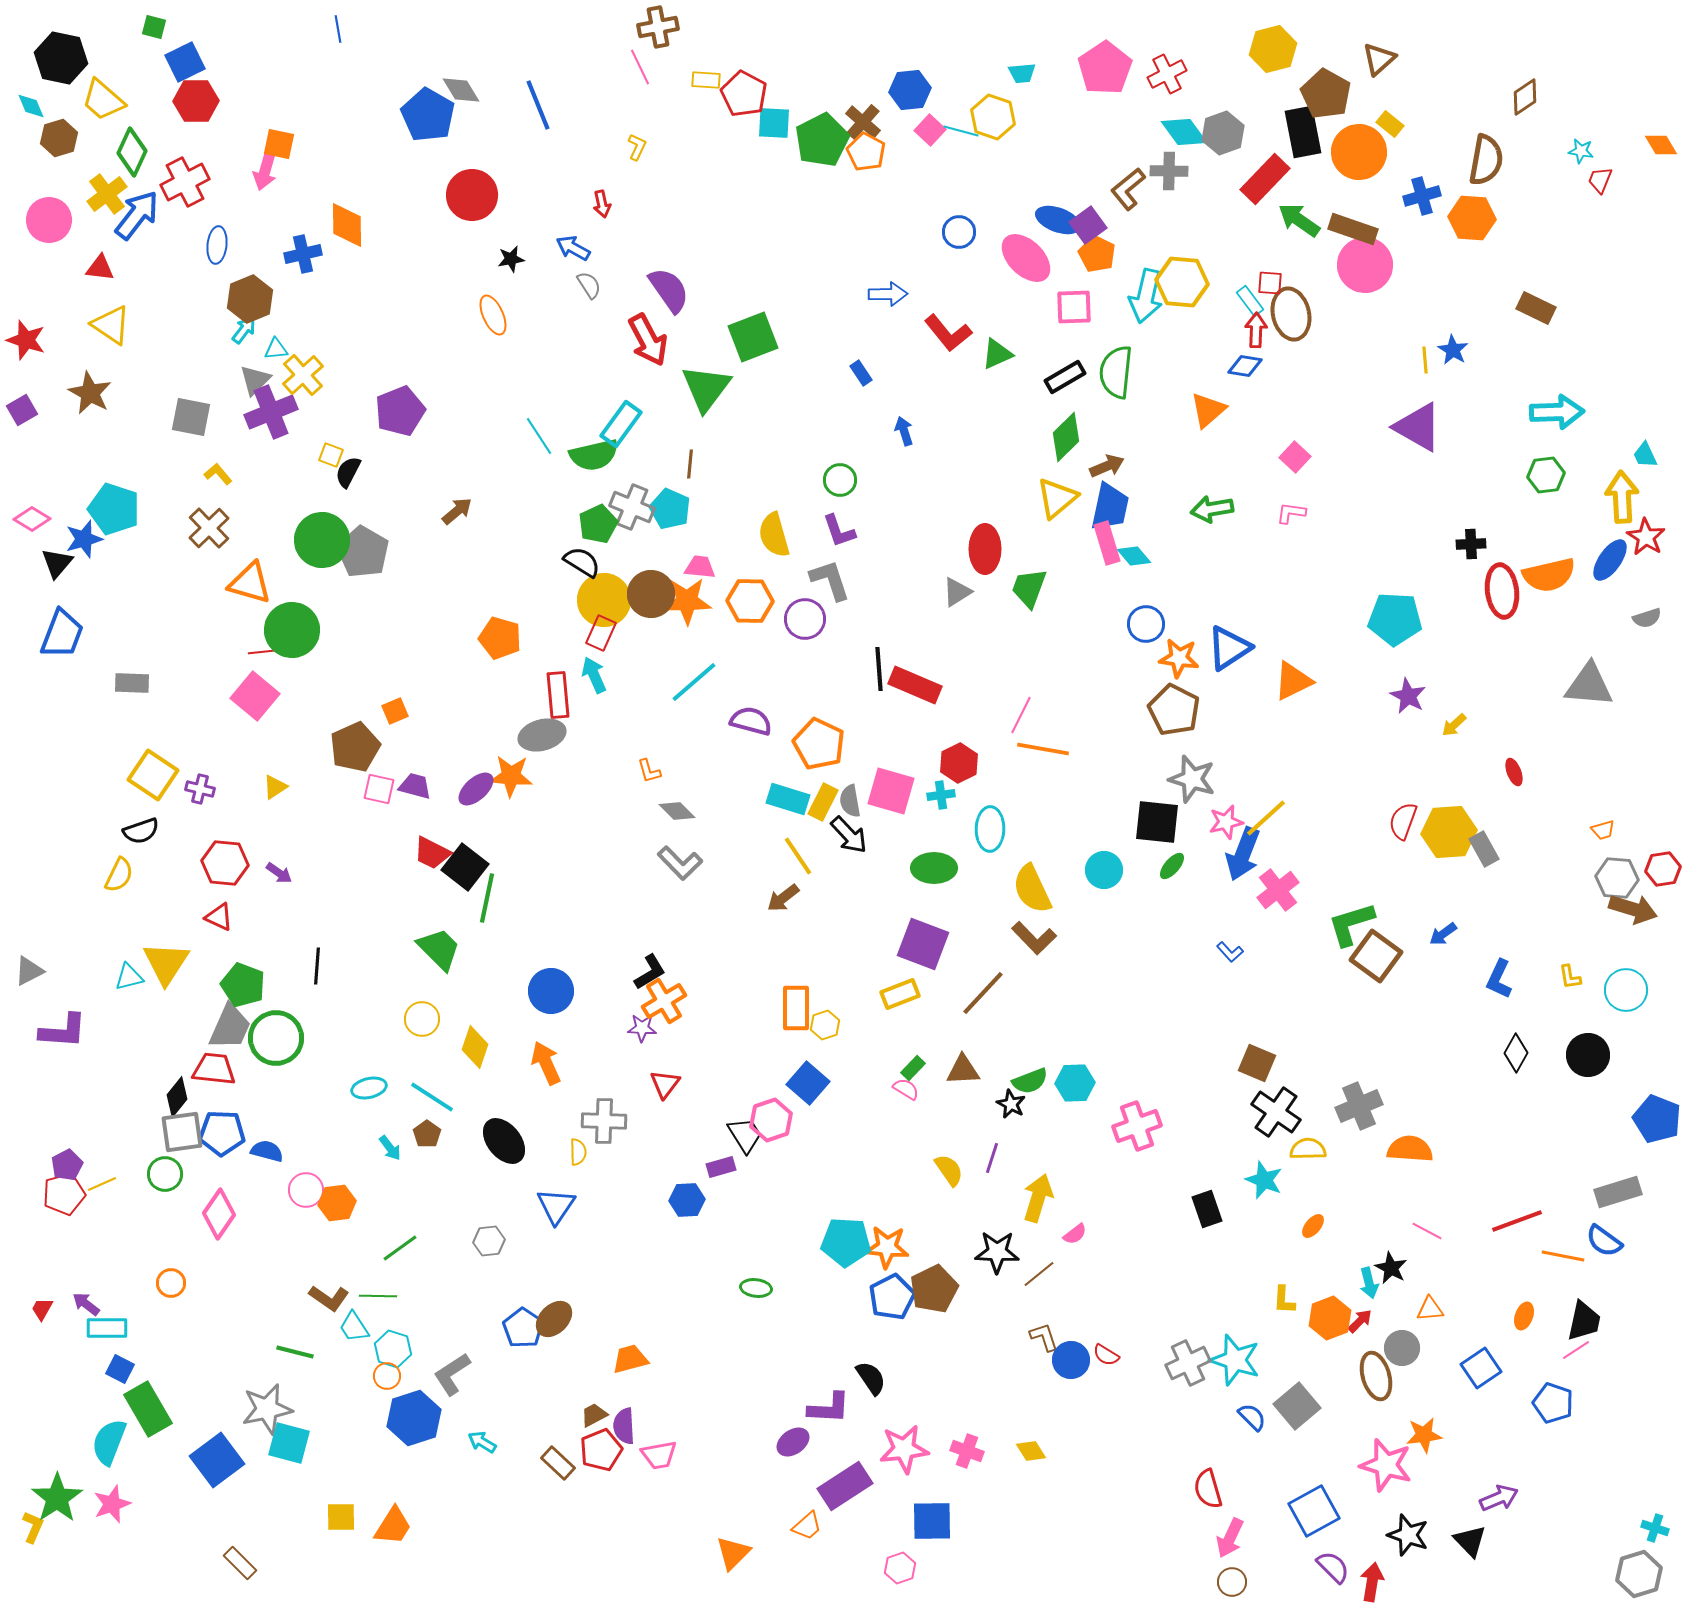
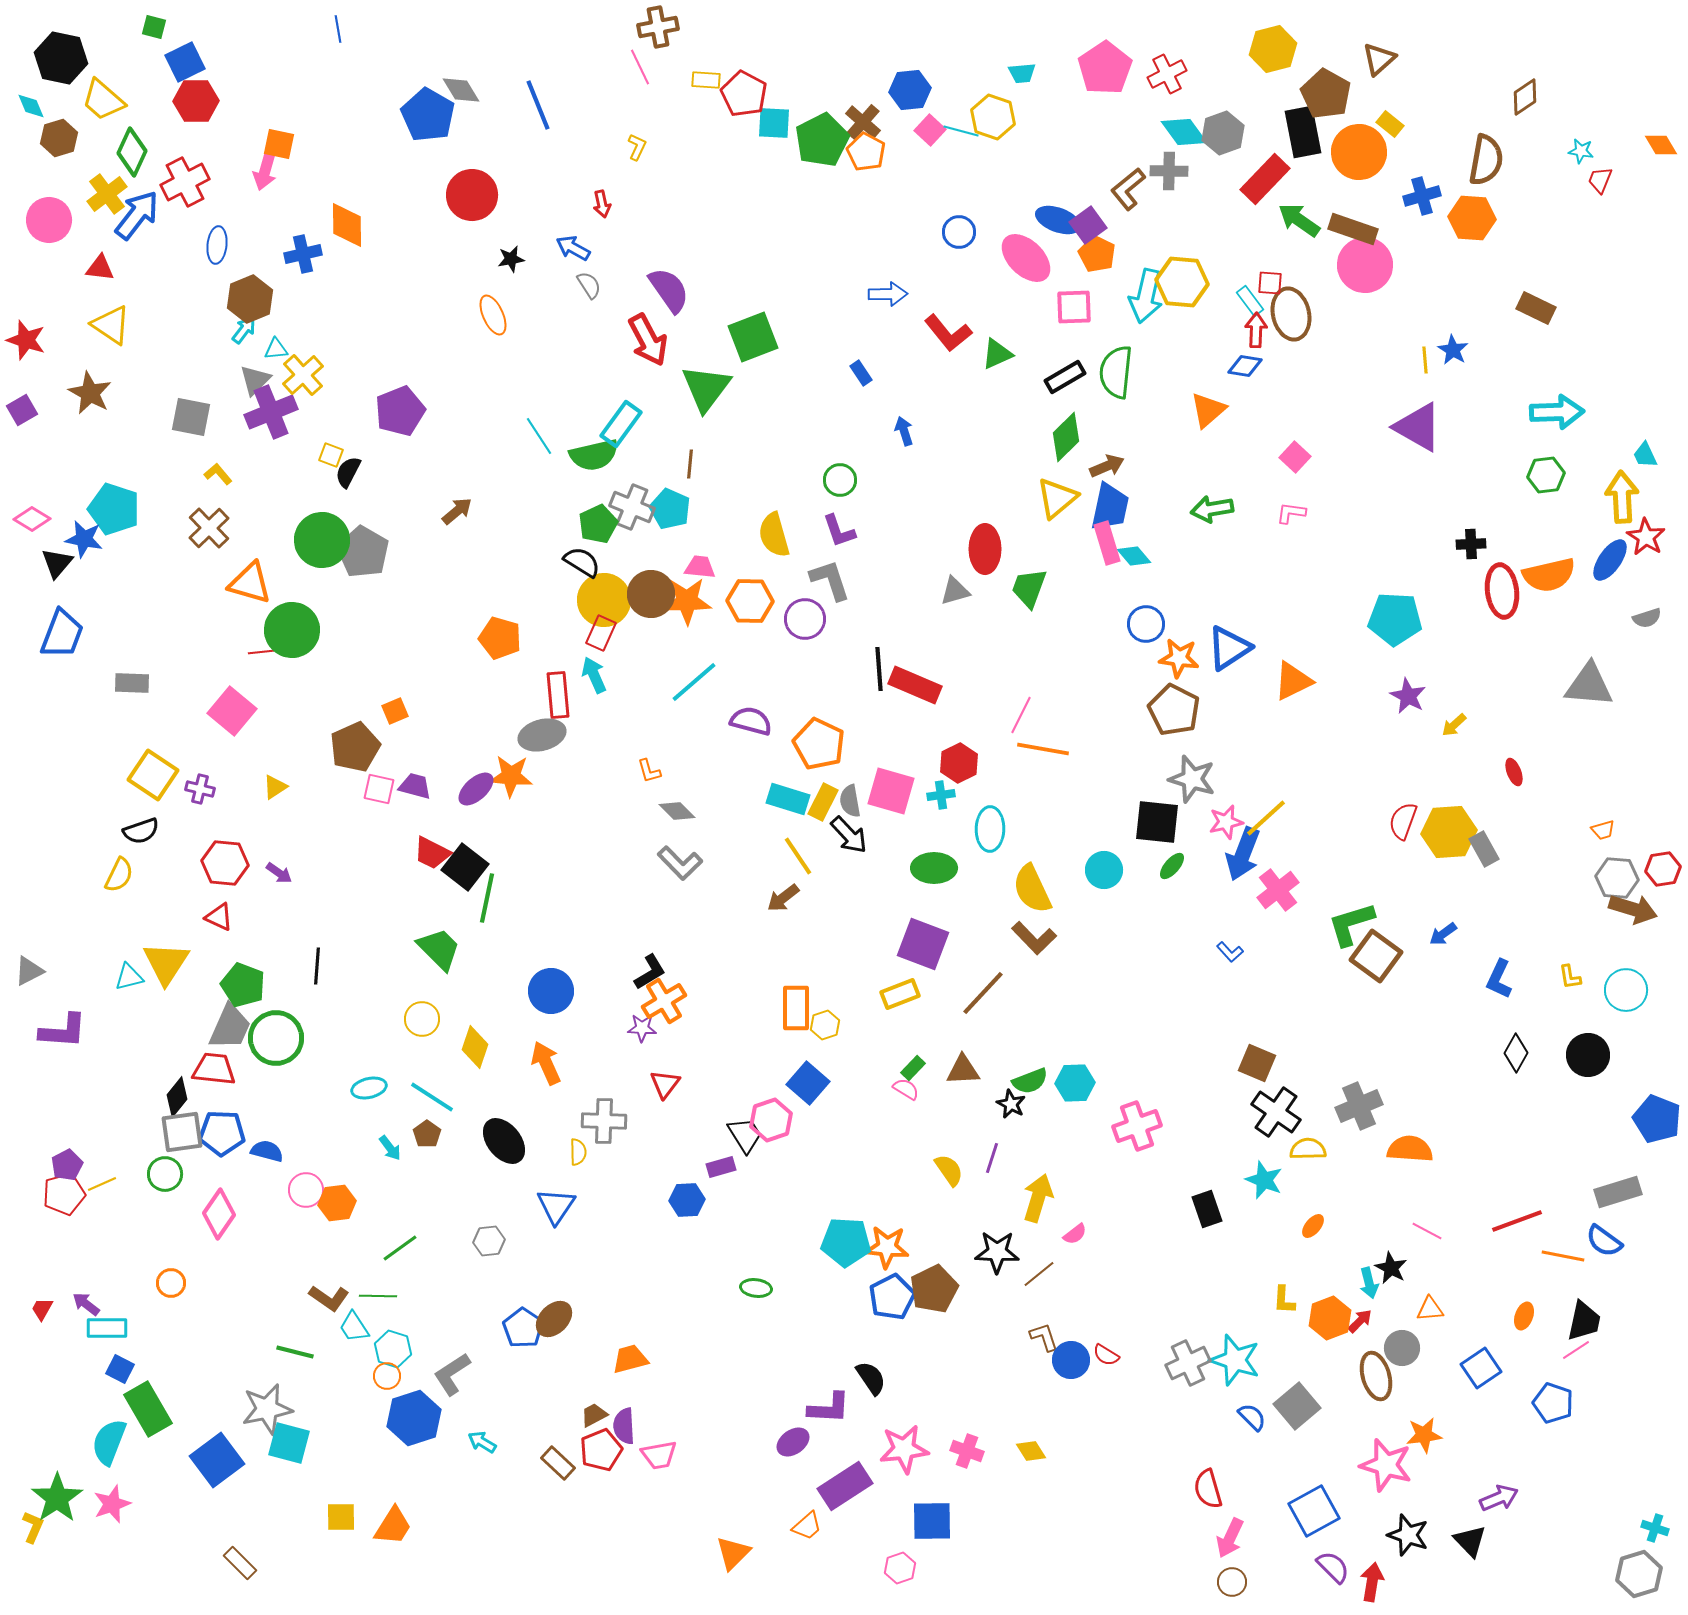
blue star at (84, 539): rotated 27 degrees clockwise
gray triangle at (957, 592): moved 2 px left, 1 px up; rotated 16 degrees clockwise
pink square at (255, 696): moved 23 px left, 15 px down
